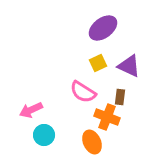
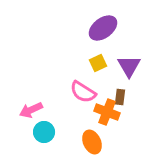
purple triangle: rotated 35 degrees clockwise
orange cross: moved 5 px up
cyan circle: moved 3 px up
